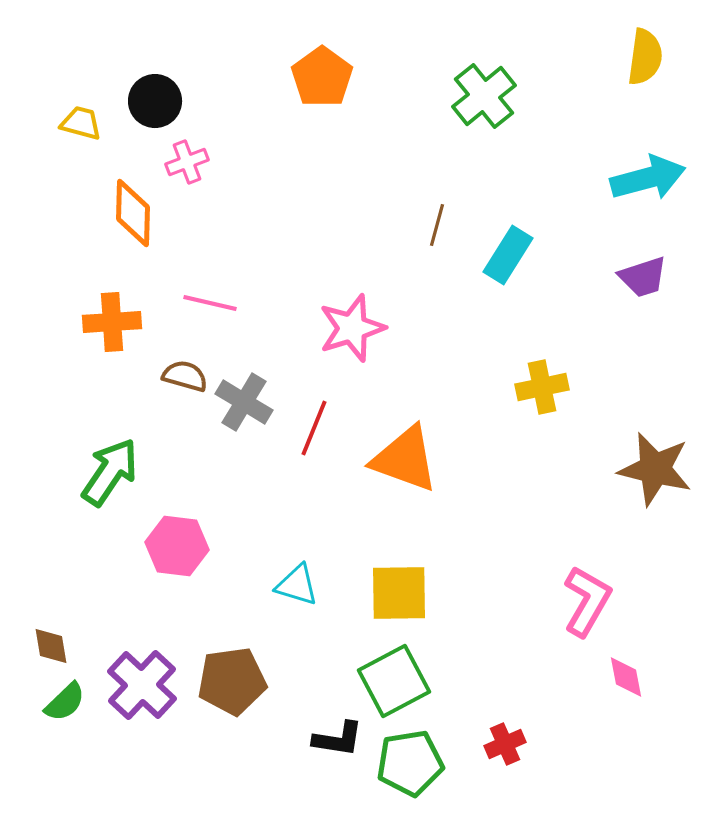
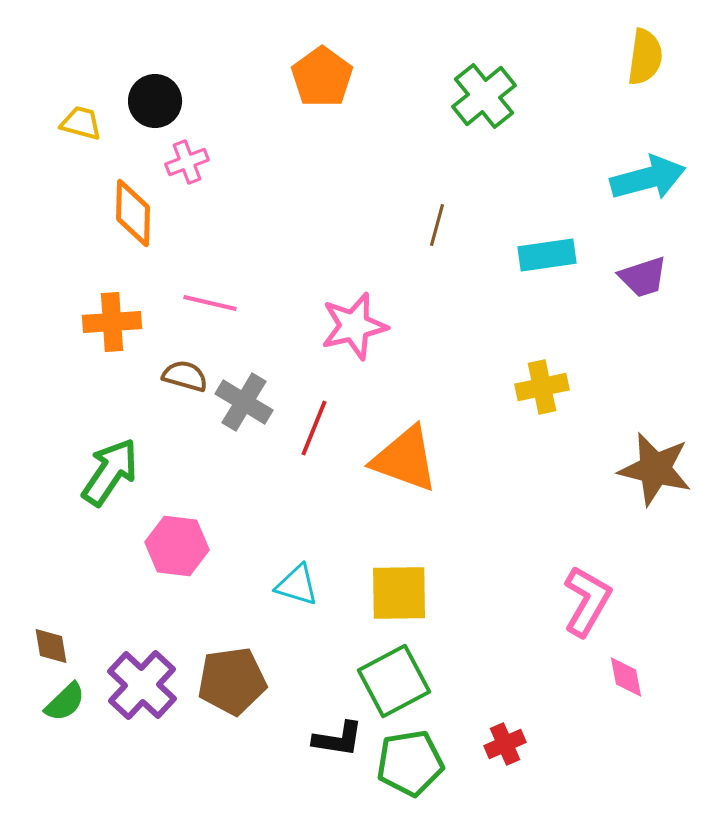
cyan rectangle: moved 39 px right; rotated 50 degrees clockwise
pink star: moved 2 px right, 2 px up; rotated 4 degrees clockwise
